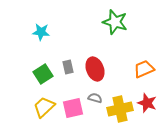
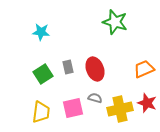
yellow trapezoid: moved 3 px left, 5 px down; rotated 140 degrees clockwise
